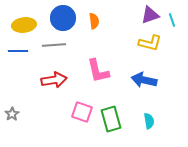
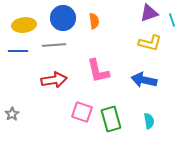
purple triangle: moved 1 px left, 2 px up
